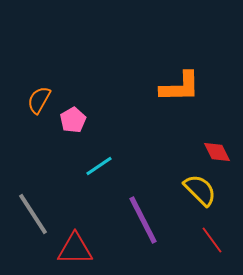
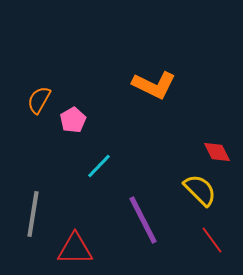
orange L-shape: moved 26 px left, 2 px up; rotated 27 degrees clockwise
cyan line: rotated 12 degrees counterclockwise
gray line: rotated 42 degrees clockwise
